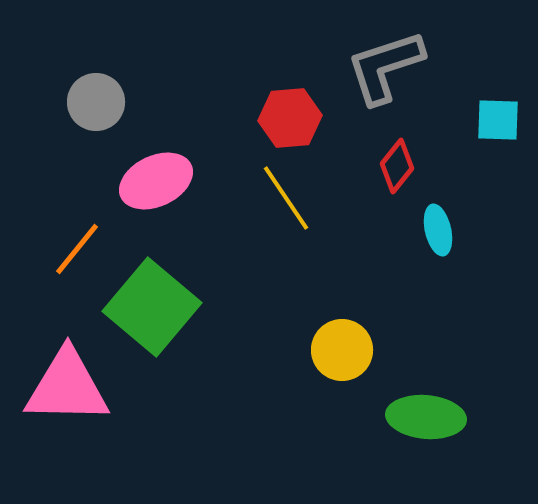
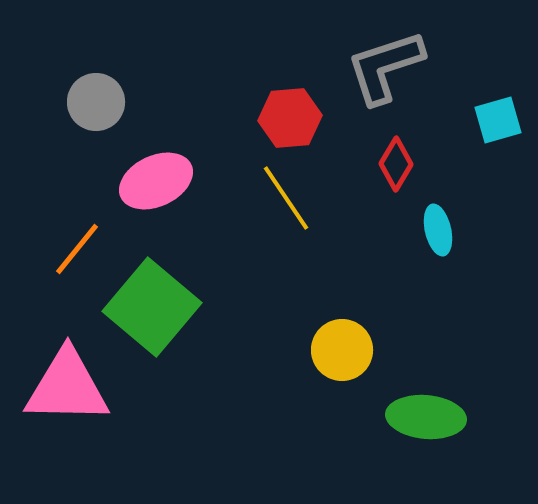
cyan square: rotated 18 degrees counterclockwise
red diamond: moved 1 px left, 2 px up; rotated 8 degrees counterclockwise
